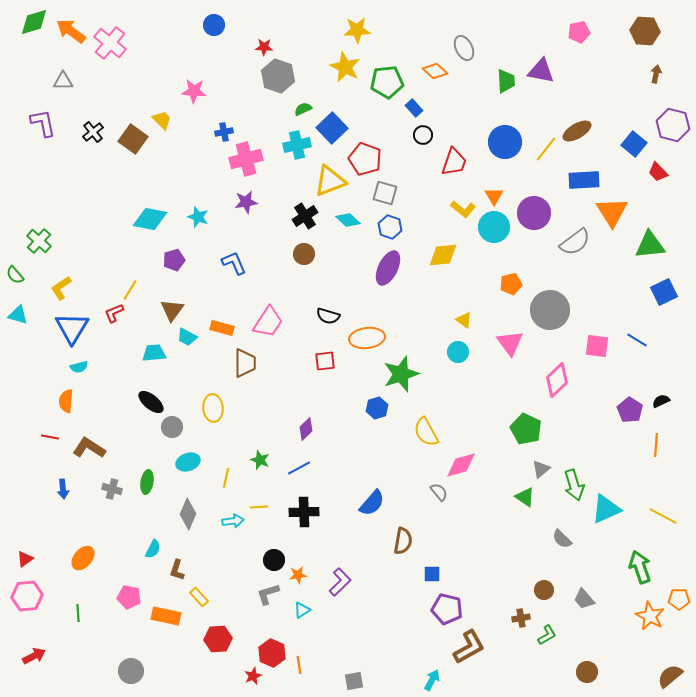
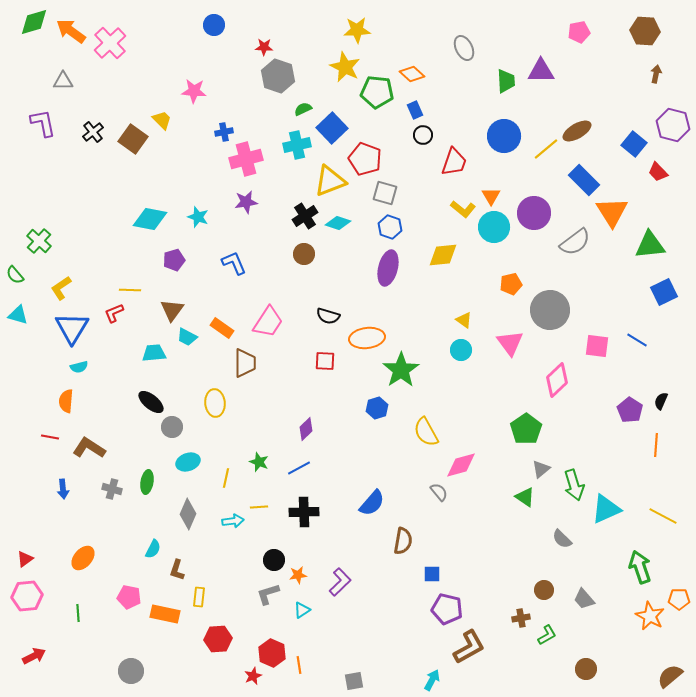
pink cross at (110, 43): rotated 8 degrees clockwise
orange diamond at (435, 71): moved 23 px left, 3 px down
purple triangle at (541, 71): rotated 12 degrees counterclockwise
green pentagon at (387, 82): moved 10 px left, 10 px down; rotated 12 degrees clockwise
blue rectangle at (414, 108): moved 1 px right, 2 px down; rotated 18 degrees clockwise
blue circle at (505, 142): moved 1 px left, 6 px up
yellow line at (546, 149): rotated 12 degrees clockwise
blue rectangle at (584, 180): rotated 48 degrees clockwise
orange triangle at (494, 196): moved 3 px left
cyan diamond at (348, 220): moved 10 px left, 3 px down; rotated 25 degrees counterclockwise
purple ellipse at (388, 268): rotated 12 degrees counterclockwise
yellow line at (130, 290): rotated 60 degrees clockwise
orange rectangle at (222, 328): rotated 20 degrees clockwise
cyan circle at (458, 352): moved 3 px right, 2 px up
red square at (325, 361): rotated 10 degrees clockwise
green star at (401, 374): moved 4 px up; rotated 15 degrees counterclockwise
black semicircle at (661, 401): rotated 42 degrees counterclockwise
yellow ellipse at (213, 408): moved 2 px right, 5 px up
green pentagon at (526, 429): rotated 12 degrees clockwise
green star at (260, 460): moved 1 px left, 2 px down
yellow rectangle at (199, 597): rotated 48 degrees clockwise
orange rectangle at (166, 616): moved 1 px left, 2 px up
brown circle at (587, 672): moved 1 px left, 3 px up
